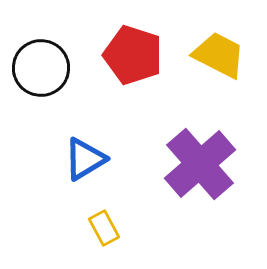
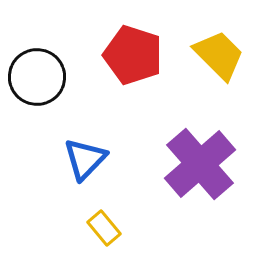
yellow trapezoid: rotated 18 degrees clockwise
black circle: moved 4 px left, 9 px down
blue triangle: rotated 15 degrees counterclockwise
yellow rectangle: rotated 12 degrees counterclockwise
